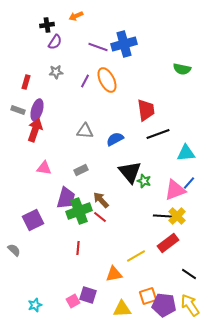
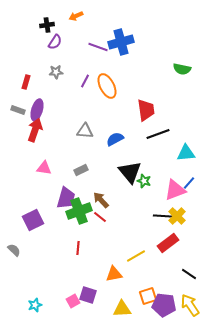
blue cross at (124, 44): moved 3 px left, 2 px up
orange ellipse at (107, 80): moved 6 px down
